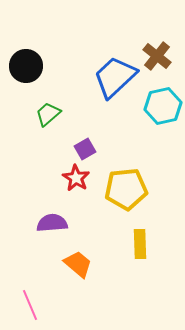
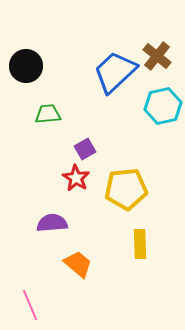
blue trapezoid: moved 5 px up
green trapezoid: rotated 36 degrees clockwise
